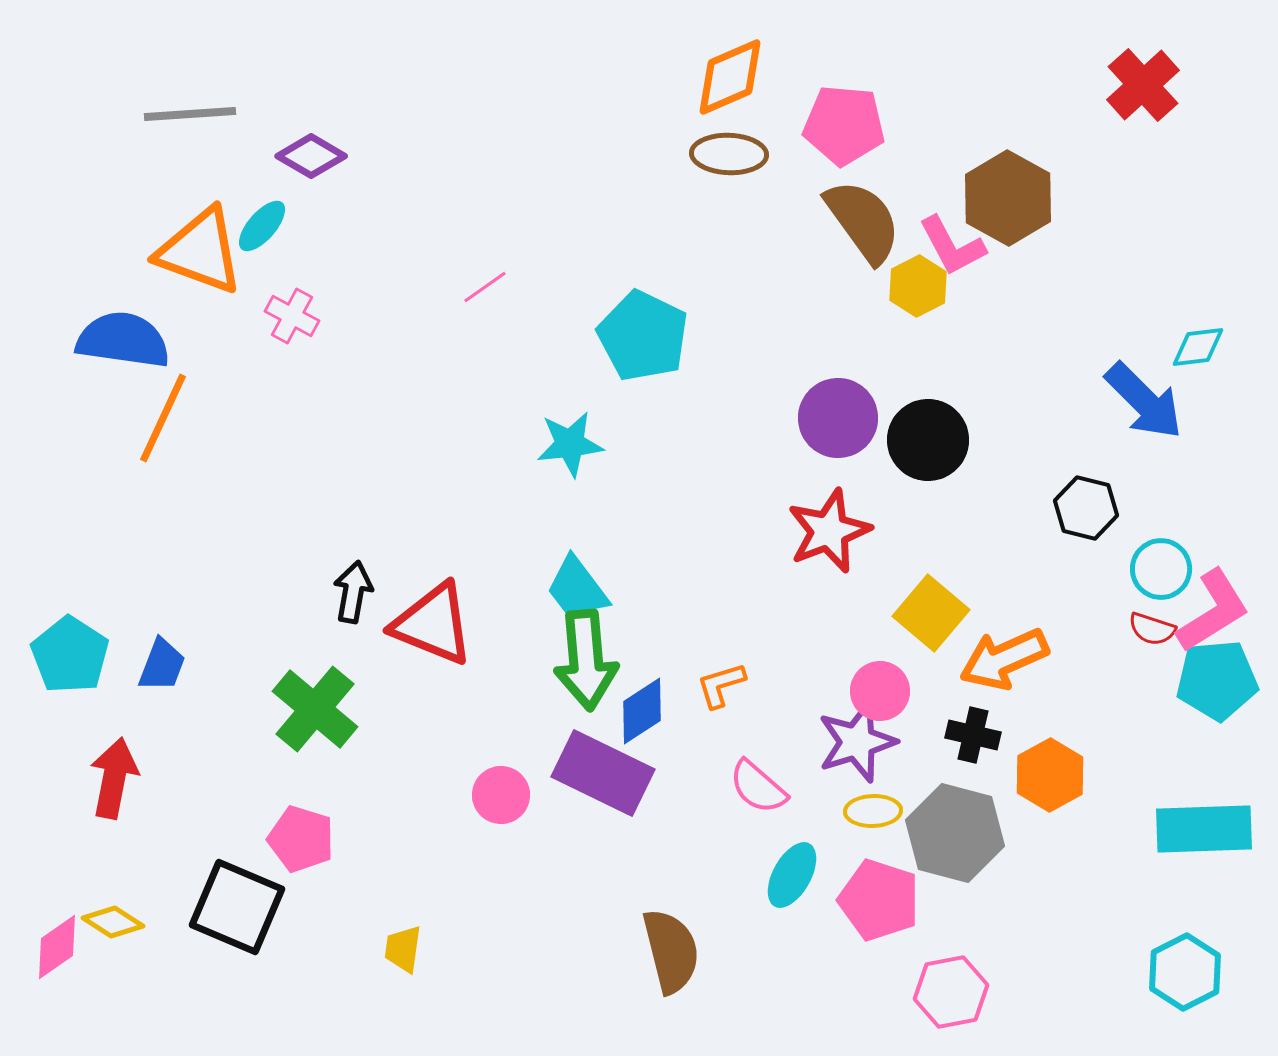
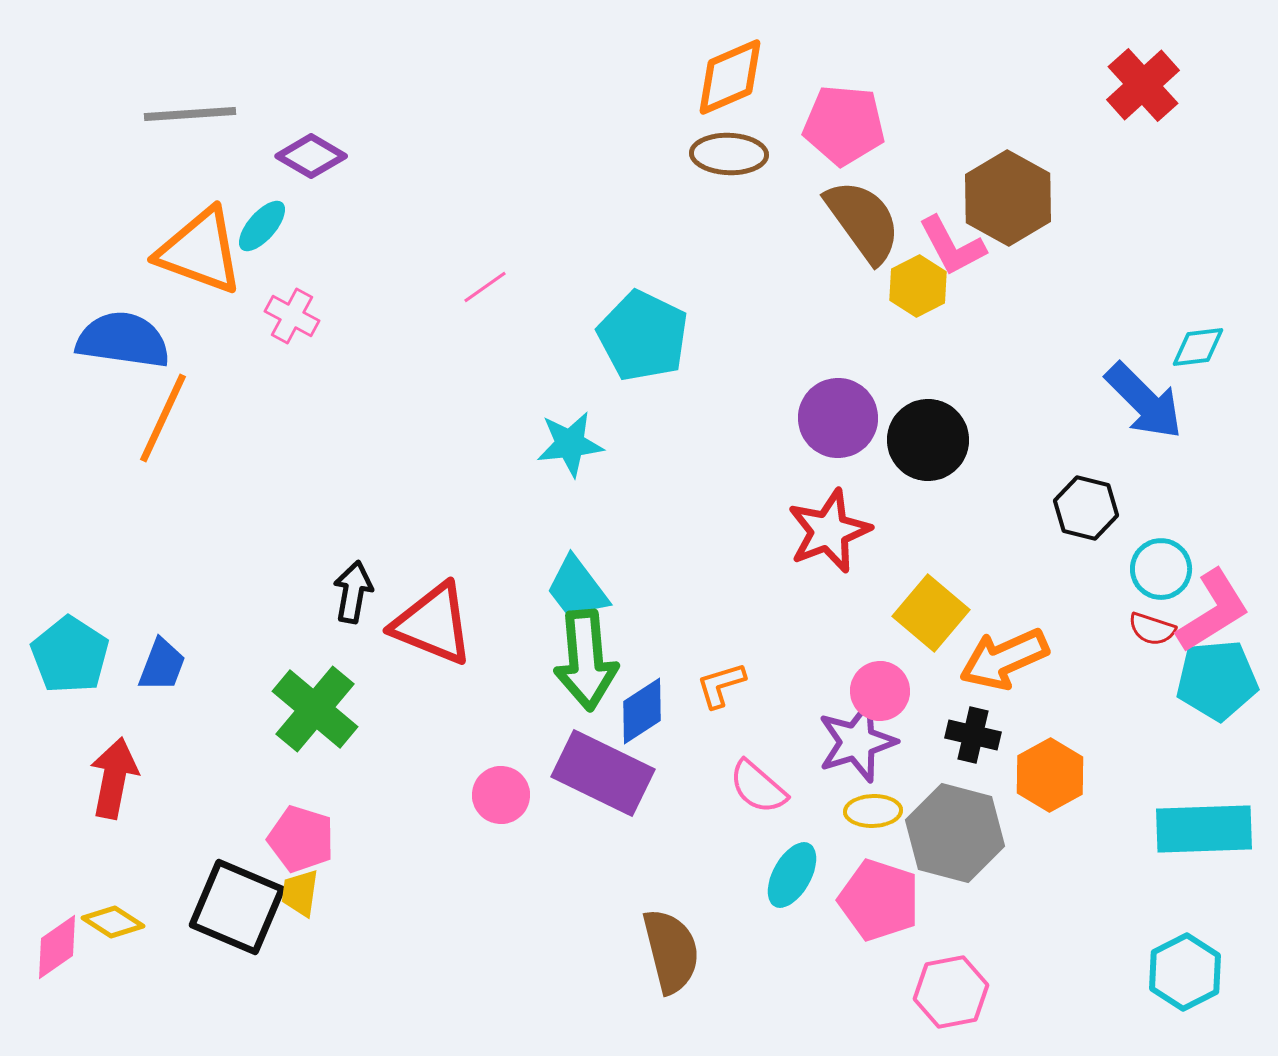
yellow trapezoid at (403, 949): moved 103 px left, 56 px up
